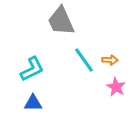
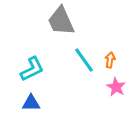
orange arrow: rotated 84 degrees counterclockwise
blue triangle: moved 2 px left
